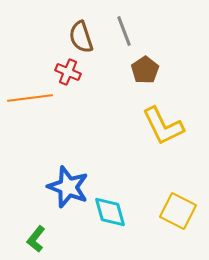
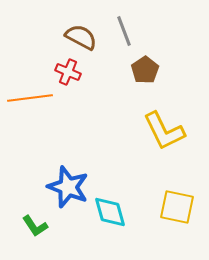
brown semicircle: rotated 136 degrees clockwise
yellow L-shape: moved 1 px right, 5 px down
yellow square: moved 1 px left, 4 px up; rotated 15 degrees counterclockwise
green L-shape: moved 1 px left, 13 px up; rotated 72 degrees counterclockwise
